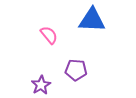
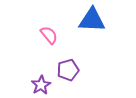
purple pentagon: moved 8 px left; rotated 20 degrees counterclockwise
